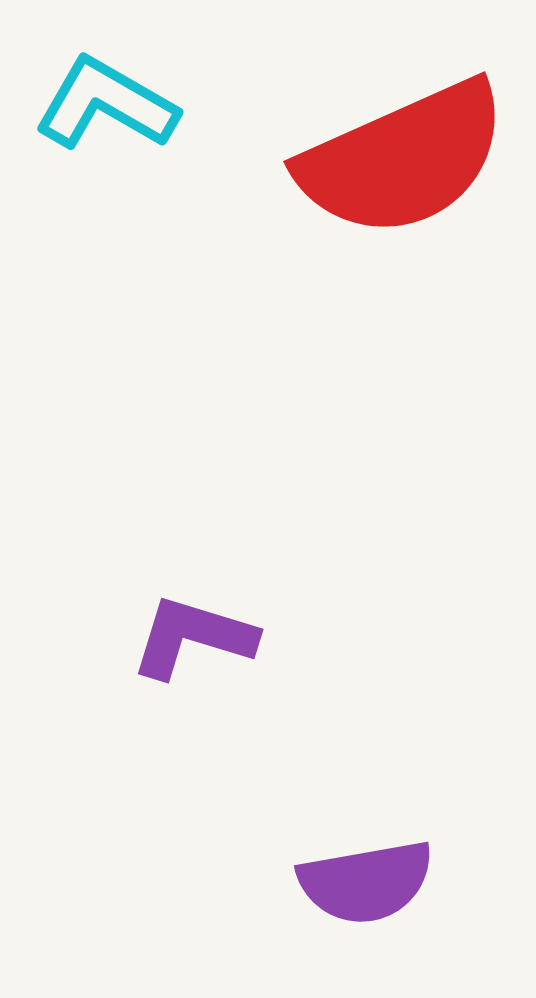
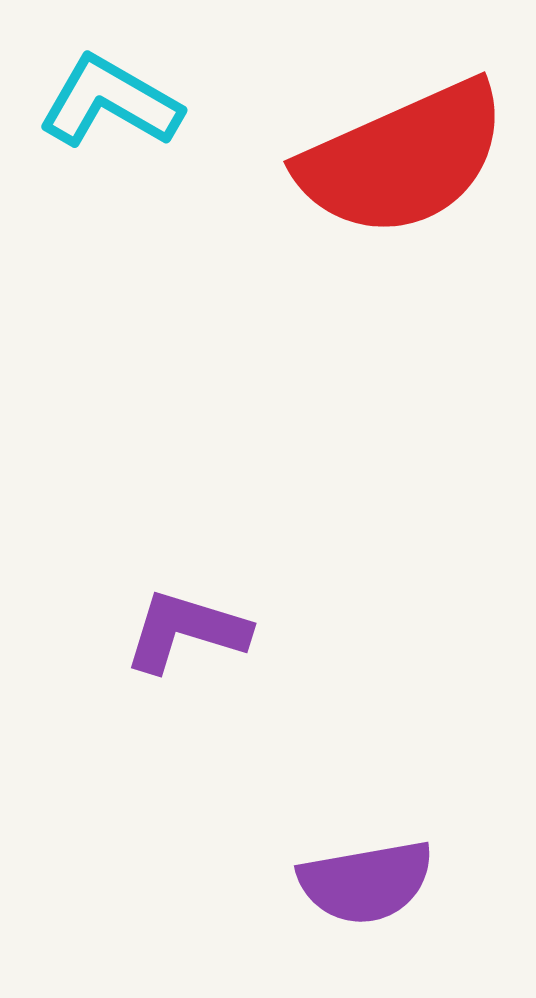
cyan L-shape: moved 4 px right, 2 px up
purple L-shape: moved 7 px left, 6 px up
